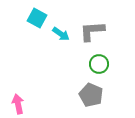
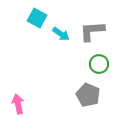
gray pentagon: moved 3 px left
